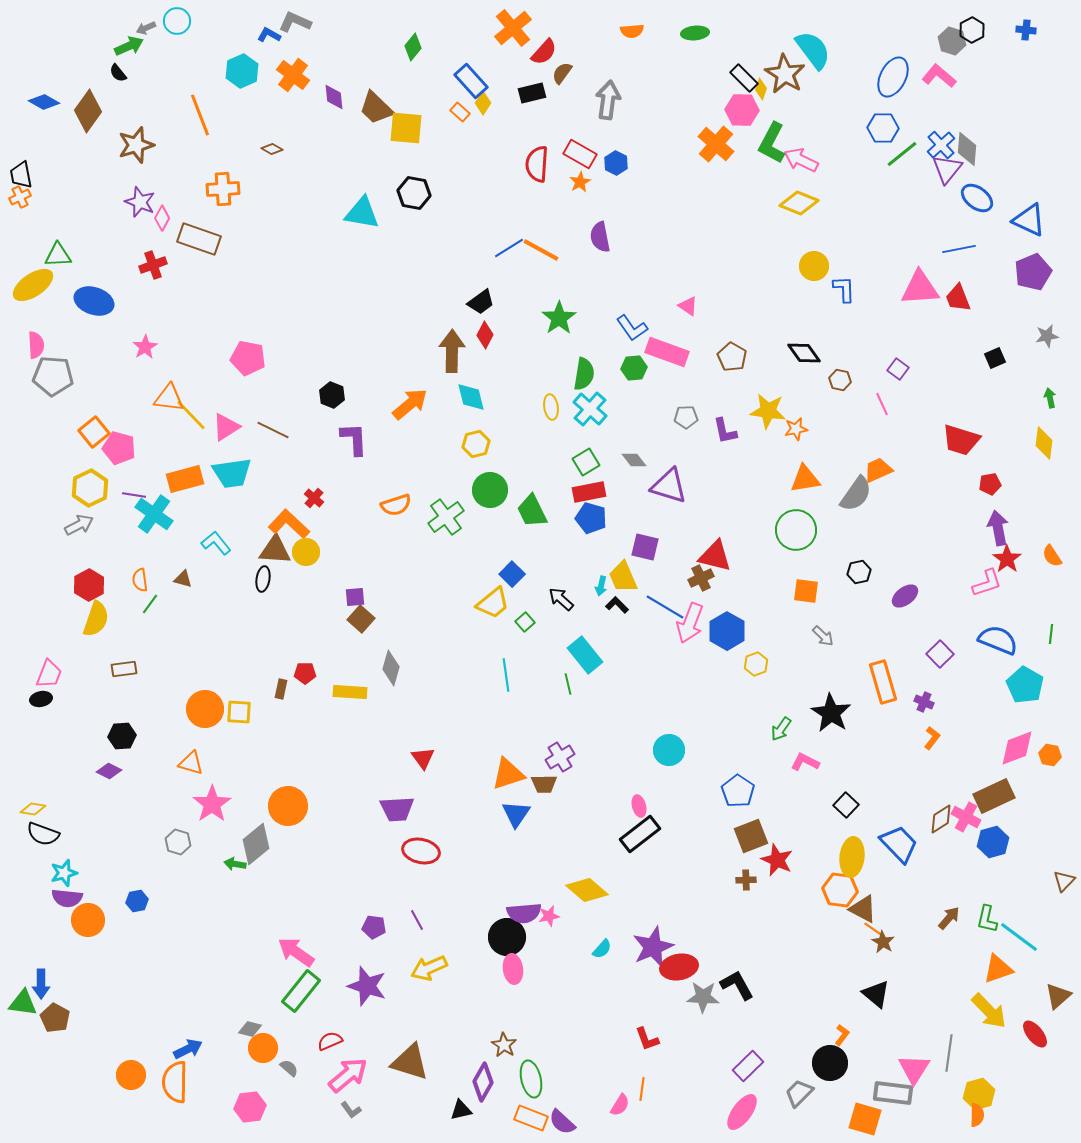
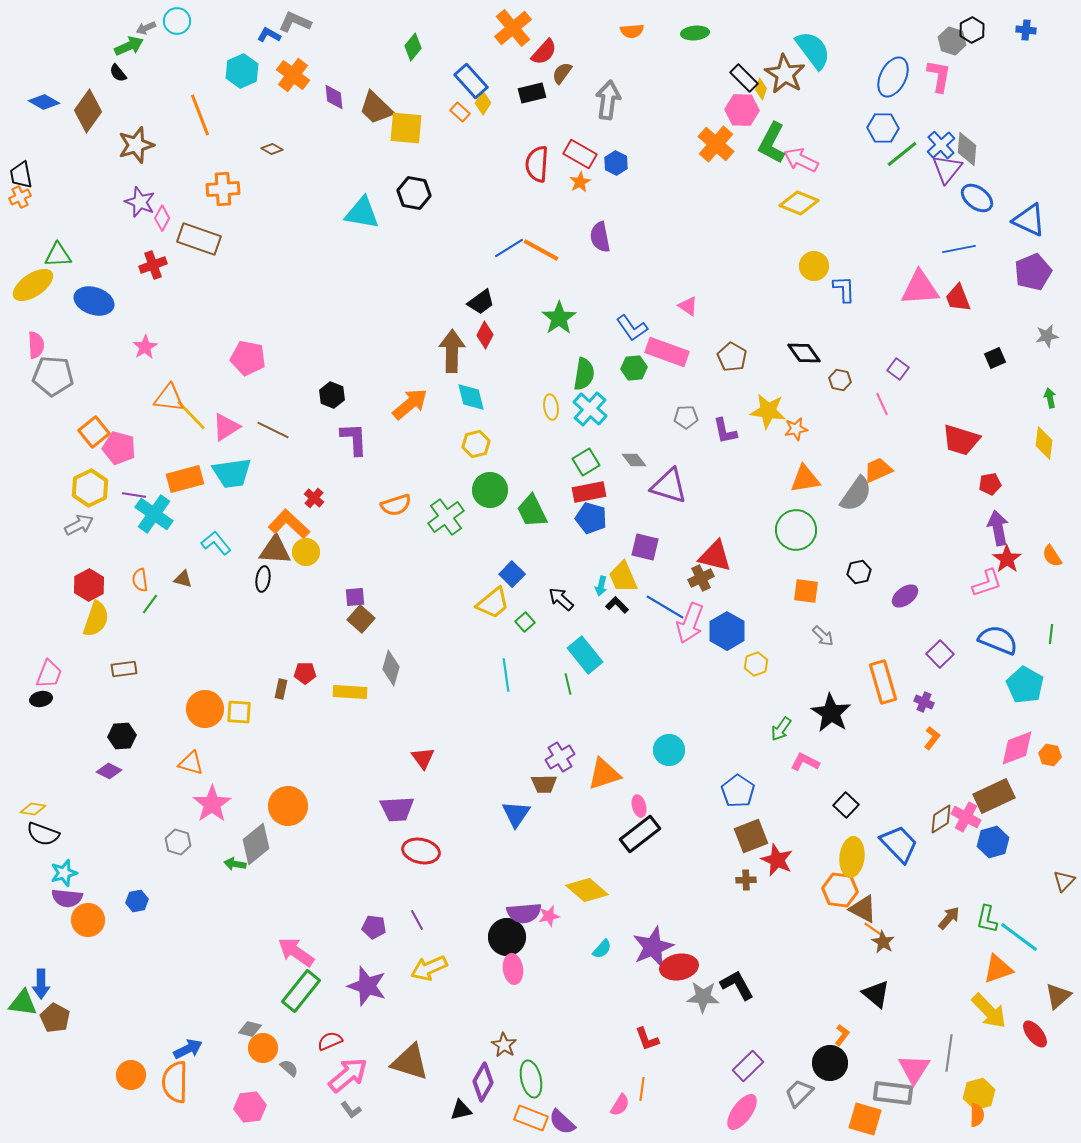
pink L-shape at (939, 76): rotated 60 degrees clockwise
orange triangle at (508, 774): moved 96 px right
